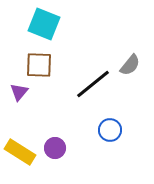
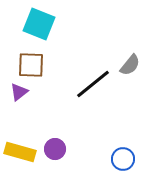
cyan square: moved 5 px left
brown square: moved 8 px left
purple triangle: rotated 12 degrees clockwise
blue circle: moved 13 px right, 29 px down
purple circle: moved 1 px down
yellow rectangle: rotated 16 degrees counterclockwise
